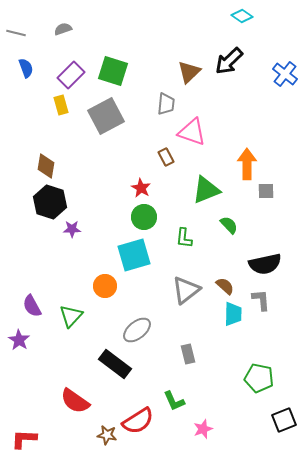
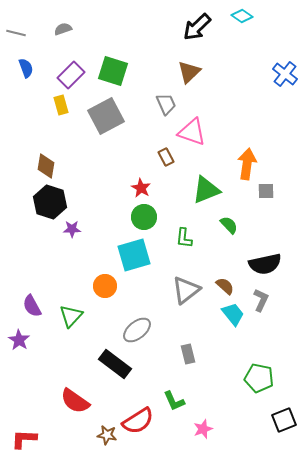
black arrow at (229, 61): moved 32 px left, 34 px up
gray trapezoid at (166, 104): rotated 30 degrees counterclockwise
orange arrow at (247, 164): rotated 8 degrees clockwise
gray L-shape at (261, 300): rotated 30 degrees clockwise
cyan trapezoid at (233, 314): rotated 40 degrees counterclockwise
